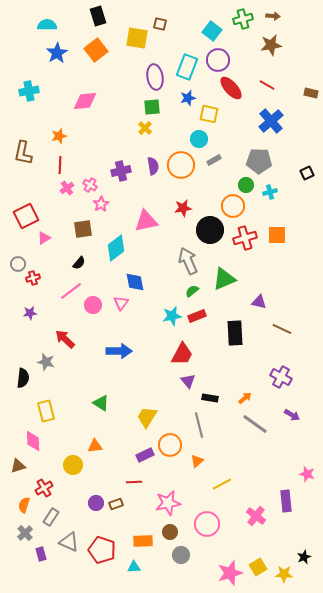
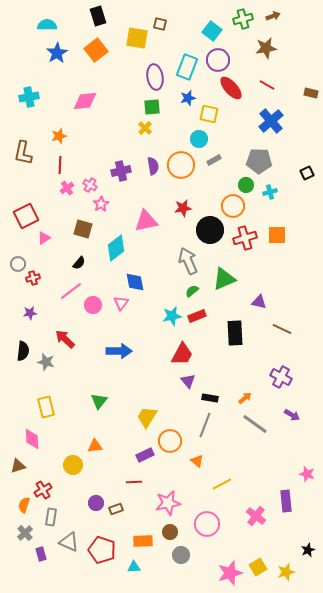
brown arrow at (273, 16): rotated 24 degrees counterclockwise
brown star at (271, 45): moved 5 px left, 3 px down
cyan cross at (29, 91): moved 6 px down
brown square at (83, 229): rotated 24 degrees clockwise
black semicircle at (23, 378): moved 27 px up
green triangle at (101, 403): moved 2 px left, 2 px up; rotated 36 degrees clockwise
yellow rectangle at (46, 411): moved 4 px up
gray line at (199, 425): moved 6 px right; rotated 35 degrees clockwise
pink diamond at (33, 441): moved 1 px left, 2 px up
orange circle at (170, 445): moved 4 px up
orange triangle at (197, 461): rotated 40 degrees counterclockwise
red cross at (44, 488): moved 1 px left, 2 px down
brown rectangle at (116, 504): moved 5 px down
gray rectangle at (51, 517): rotated 24 degrees counterclockwise
black star at (304, 557): moved 4 px right, 7 px up
yellow star at (284, 574): moved 2 px right, 2 px up; rotated 18 degrees counterclockwise
